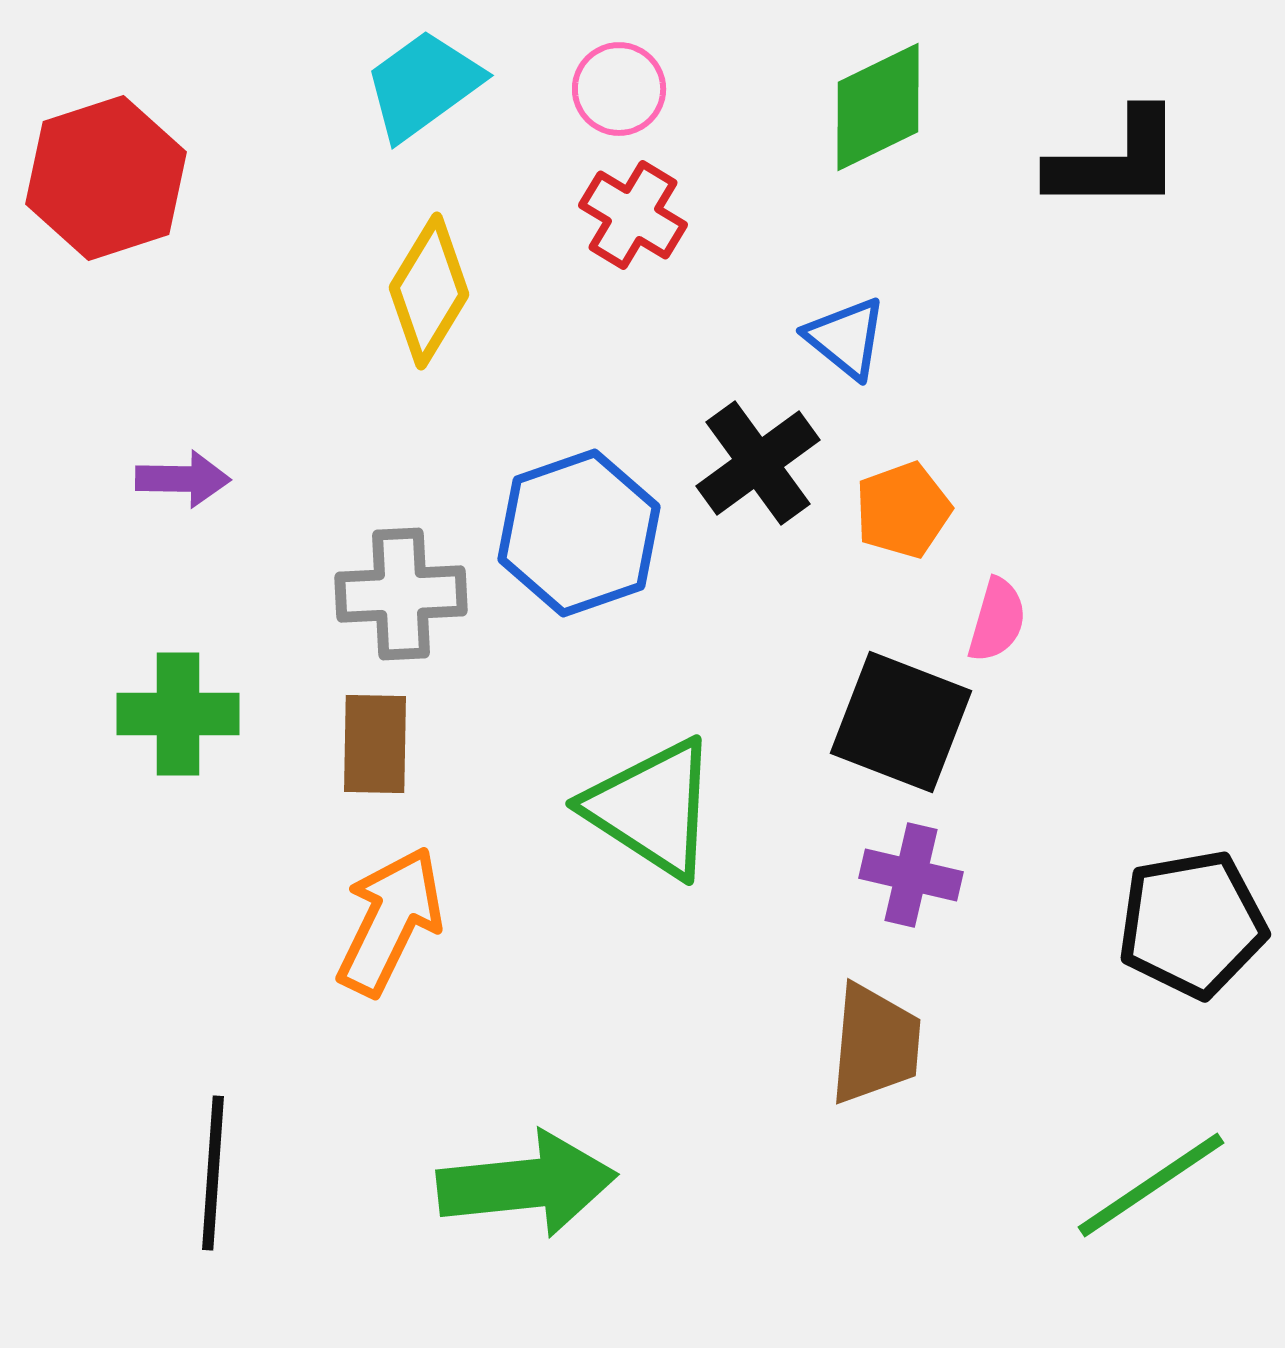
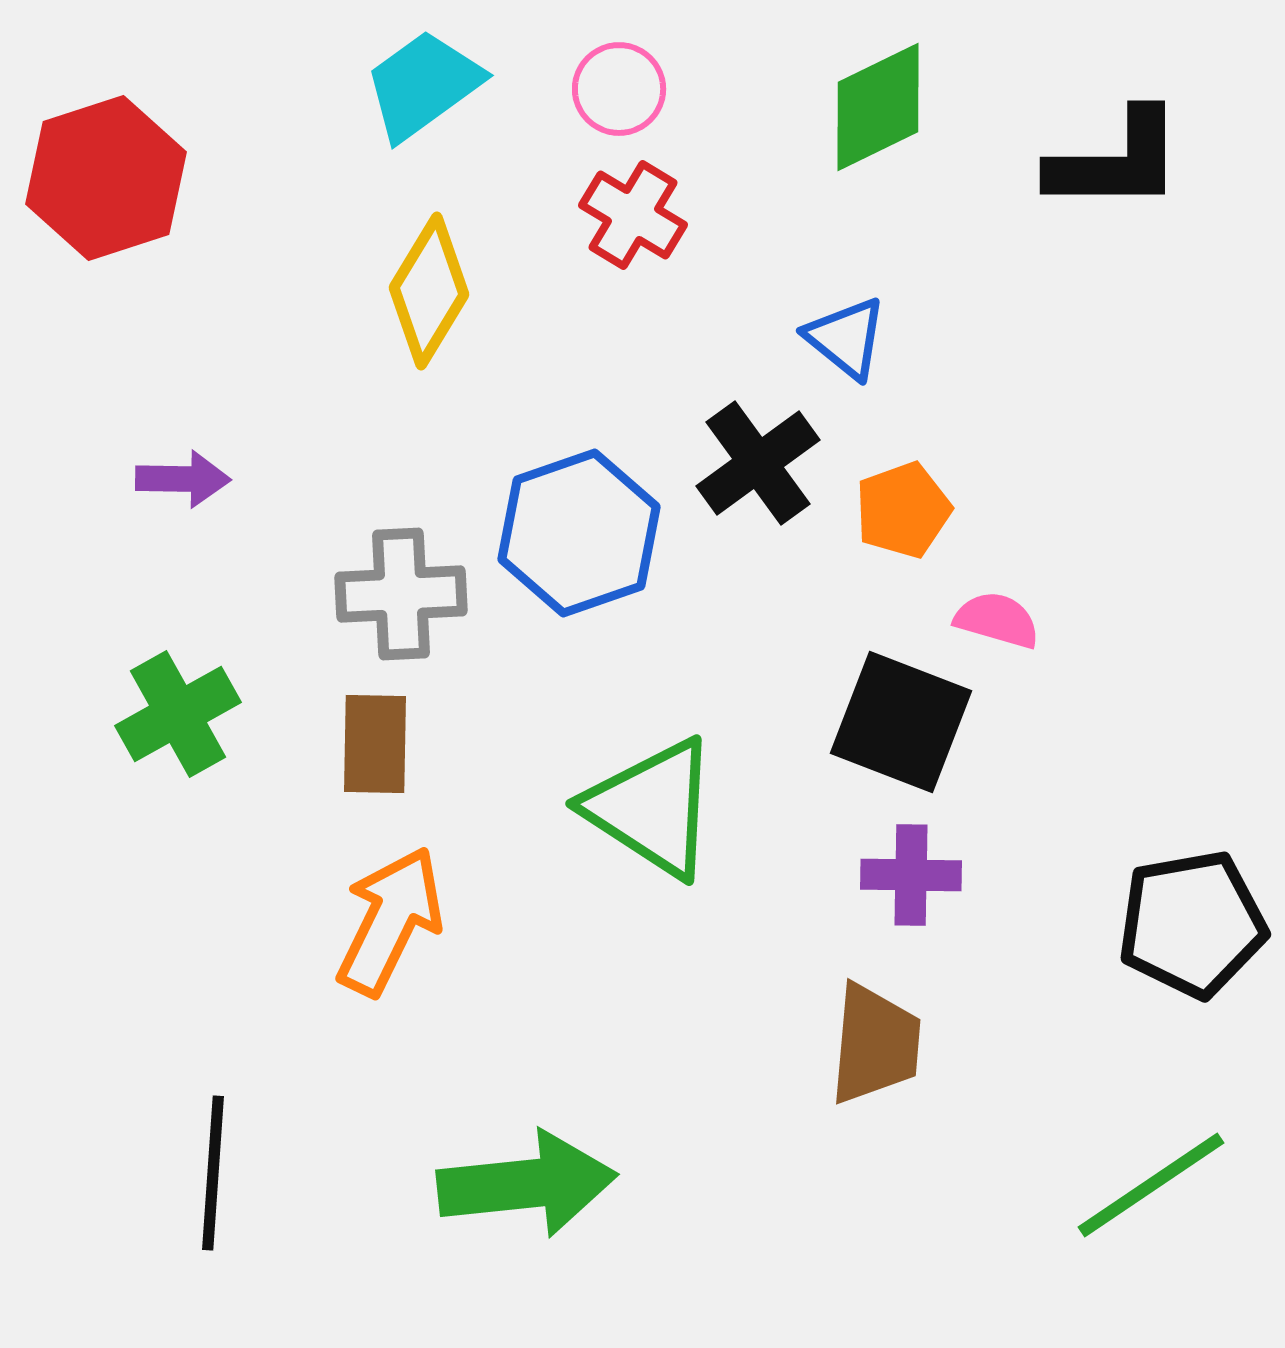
pink semicircle: rotated 90 degrees counterclockwise
green cross: rotated 29 degrees counterclockwise
purple cross: rotated 12 degrees counterclockwise
